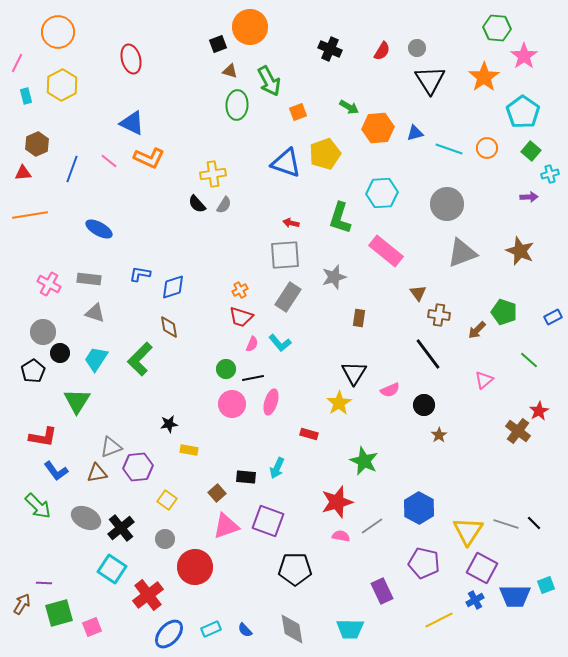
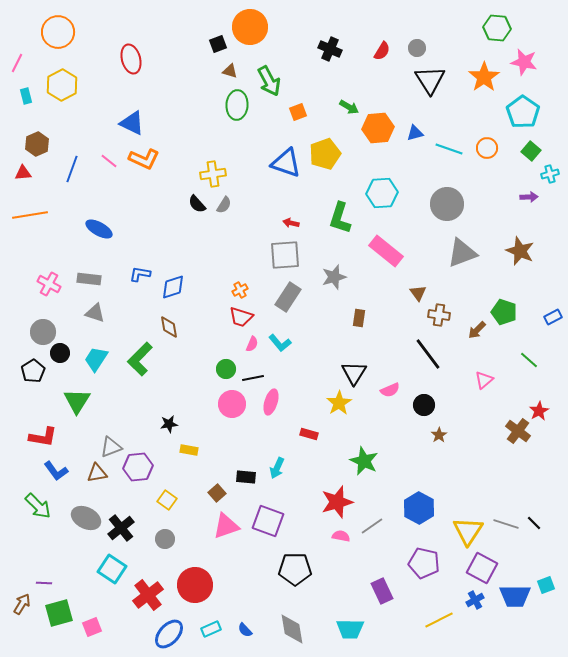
pink star at (524, 56): moved 6 px down; rotated 24 degrees counterclockwise
orange L-shape at (149, 158): moved 5 px left, 1 px down
red circle at (195, 567): moved 18 px down
